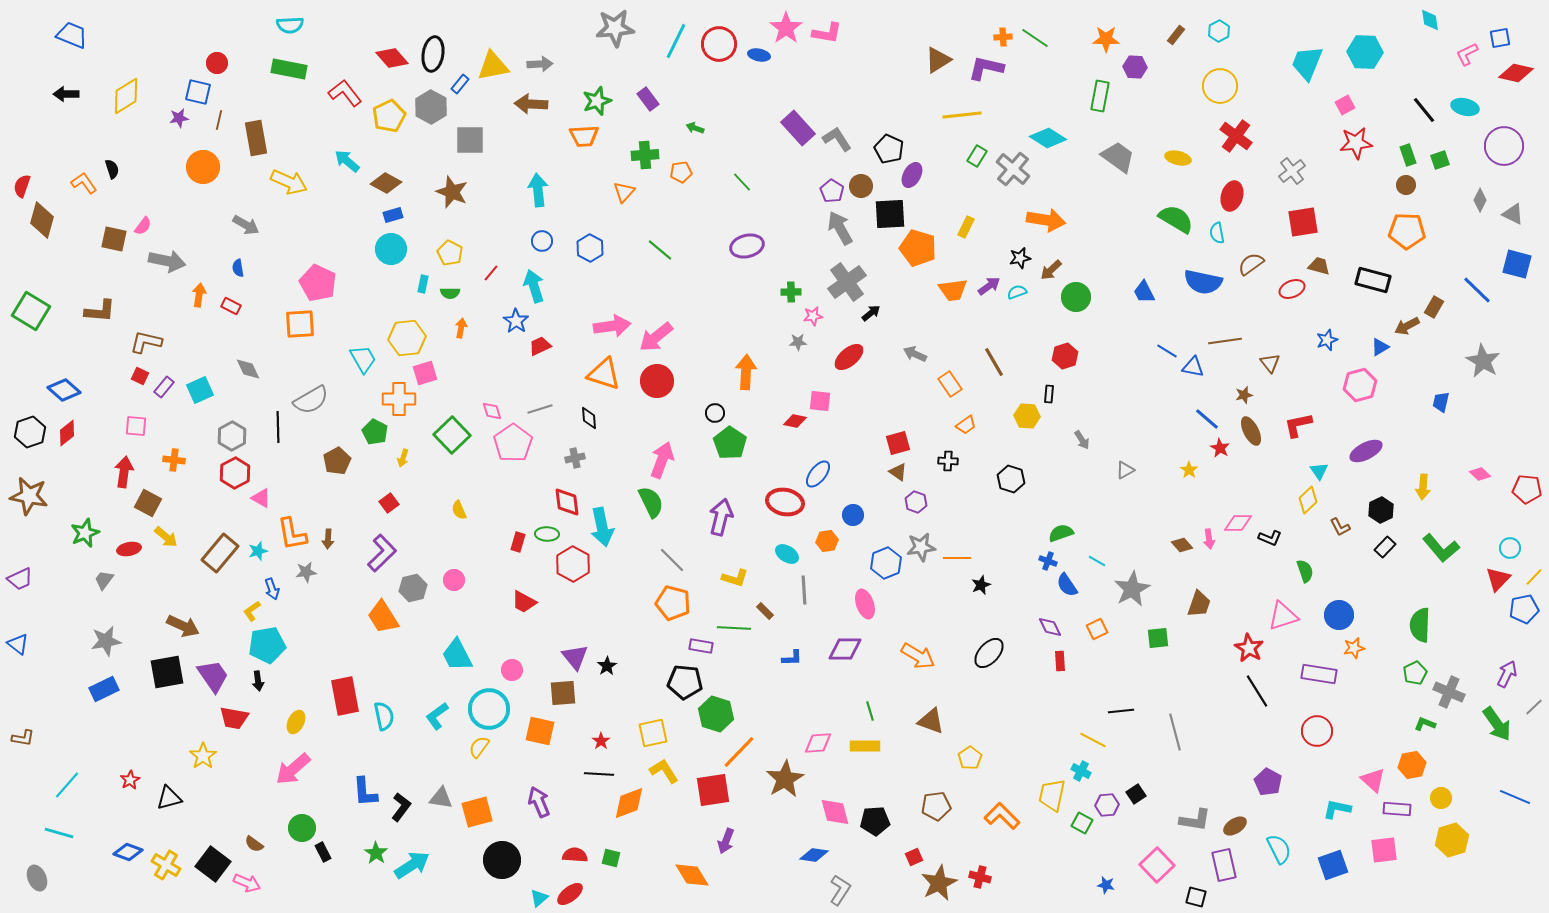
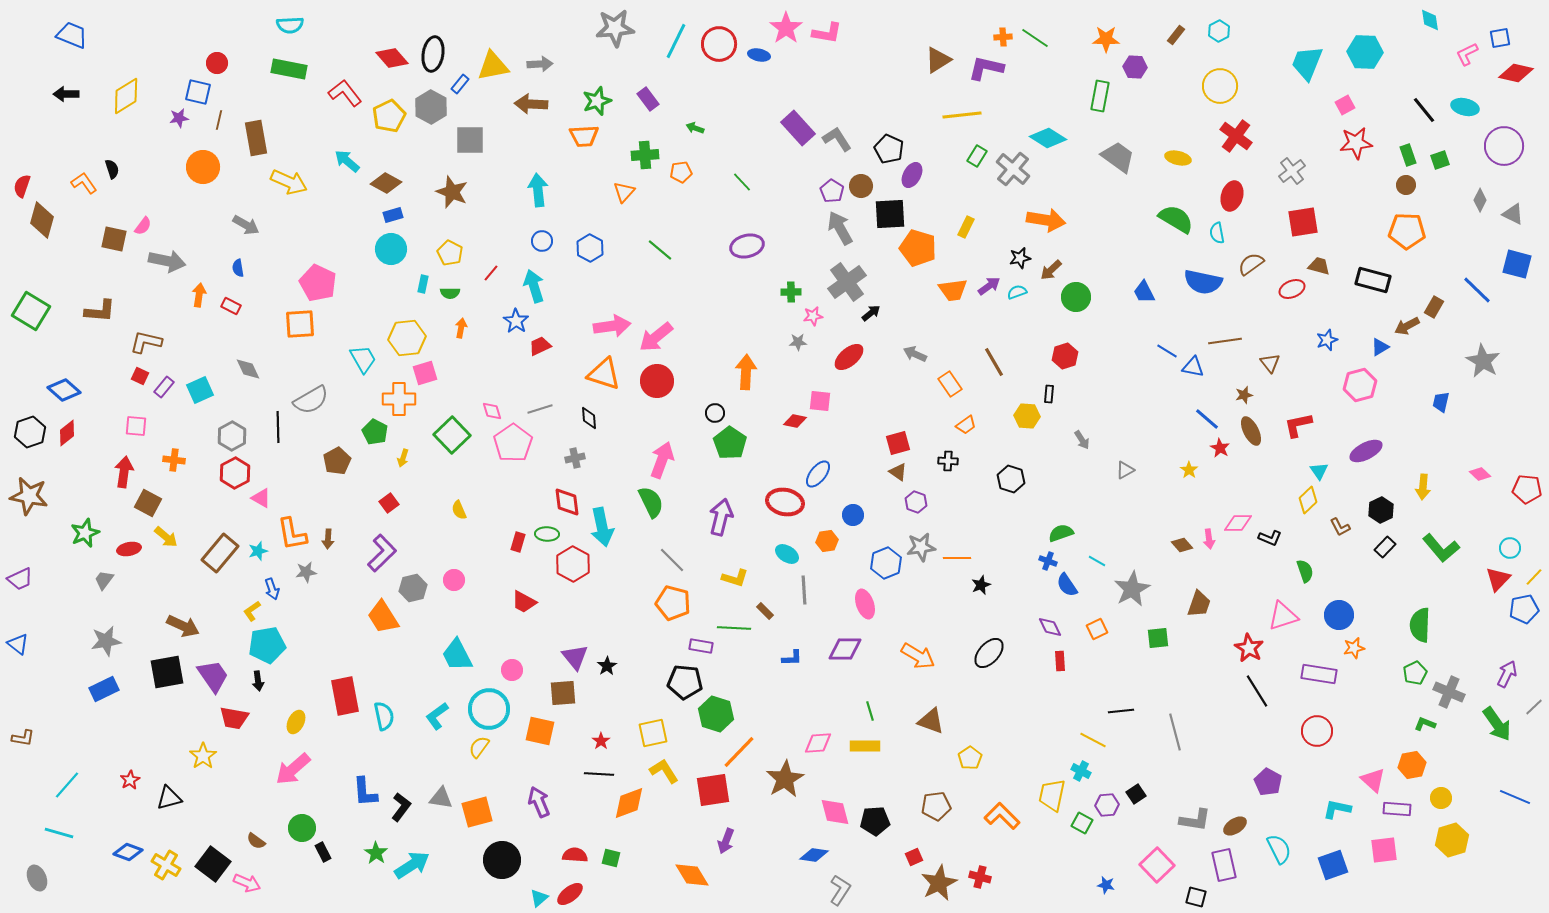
brown semicircle at (254, 844): moved 2 px right, 3 px up
